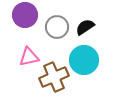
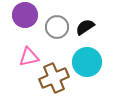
cyan circle: moved 3 px right, 2 px down
brown cross: moved 1 px down
